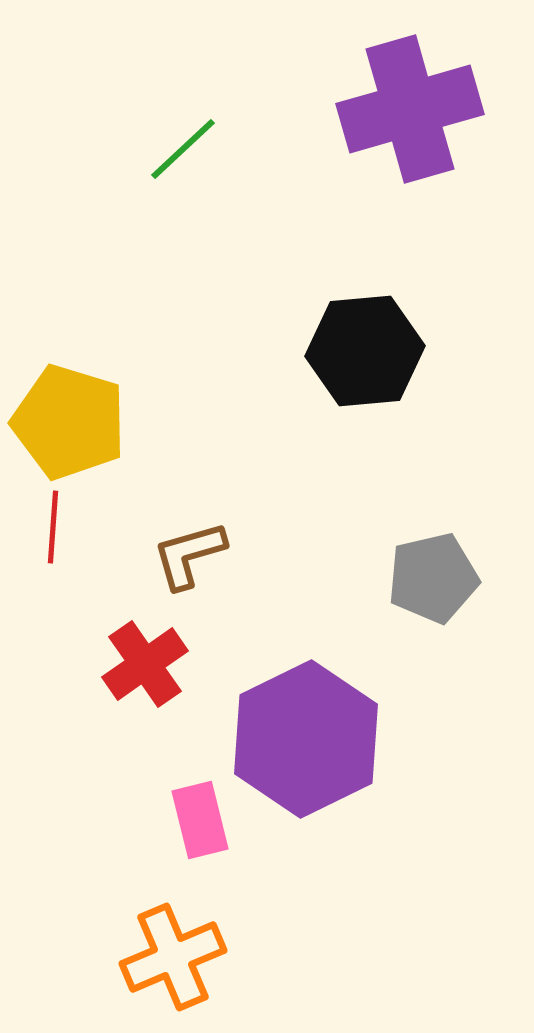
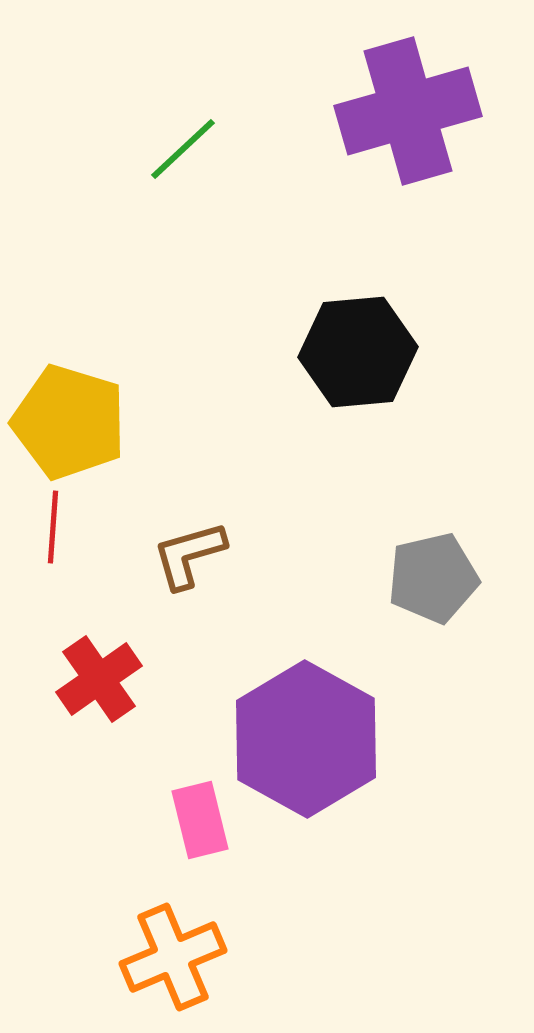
purple cross: moved 2 px left, 2 px down
black hexagon: moved 7 px left, 1 px down
red cross: moved 46 px left, 15 px down
purple hexagon: rotated 5 degrees counterclockwise
